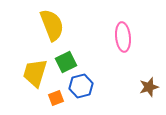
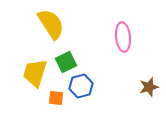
yellow semicircle: moved 1 px left, 1 px up; rotated 12 degrees counterclockwise
orange square: rotated 28 degrees clockwise
